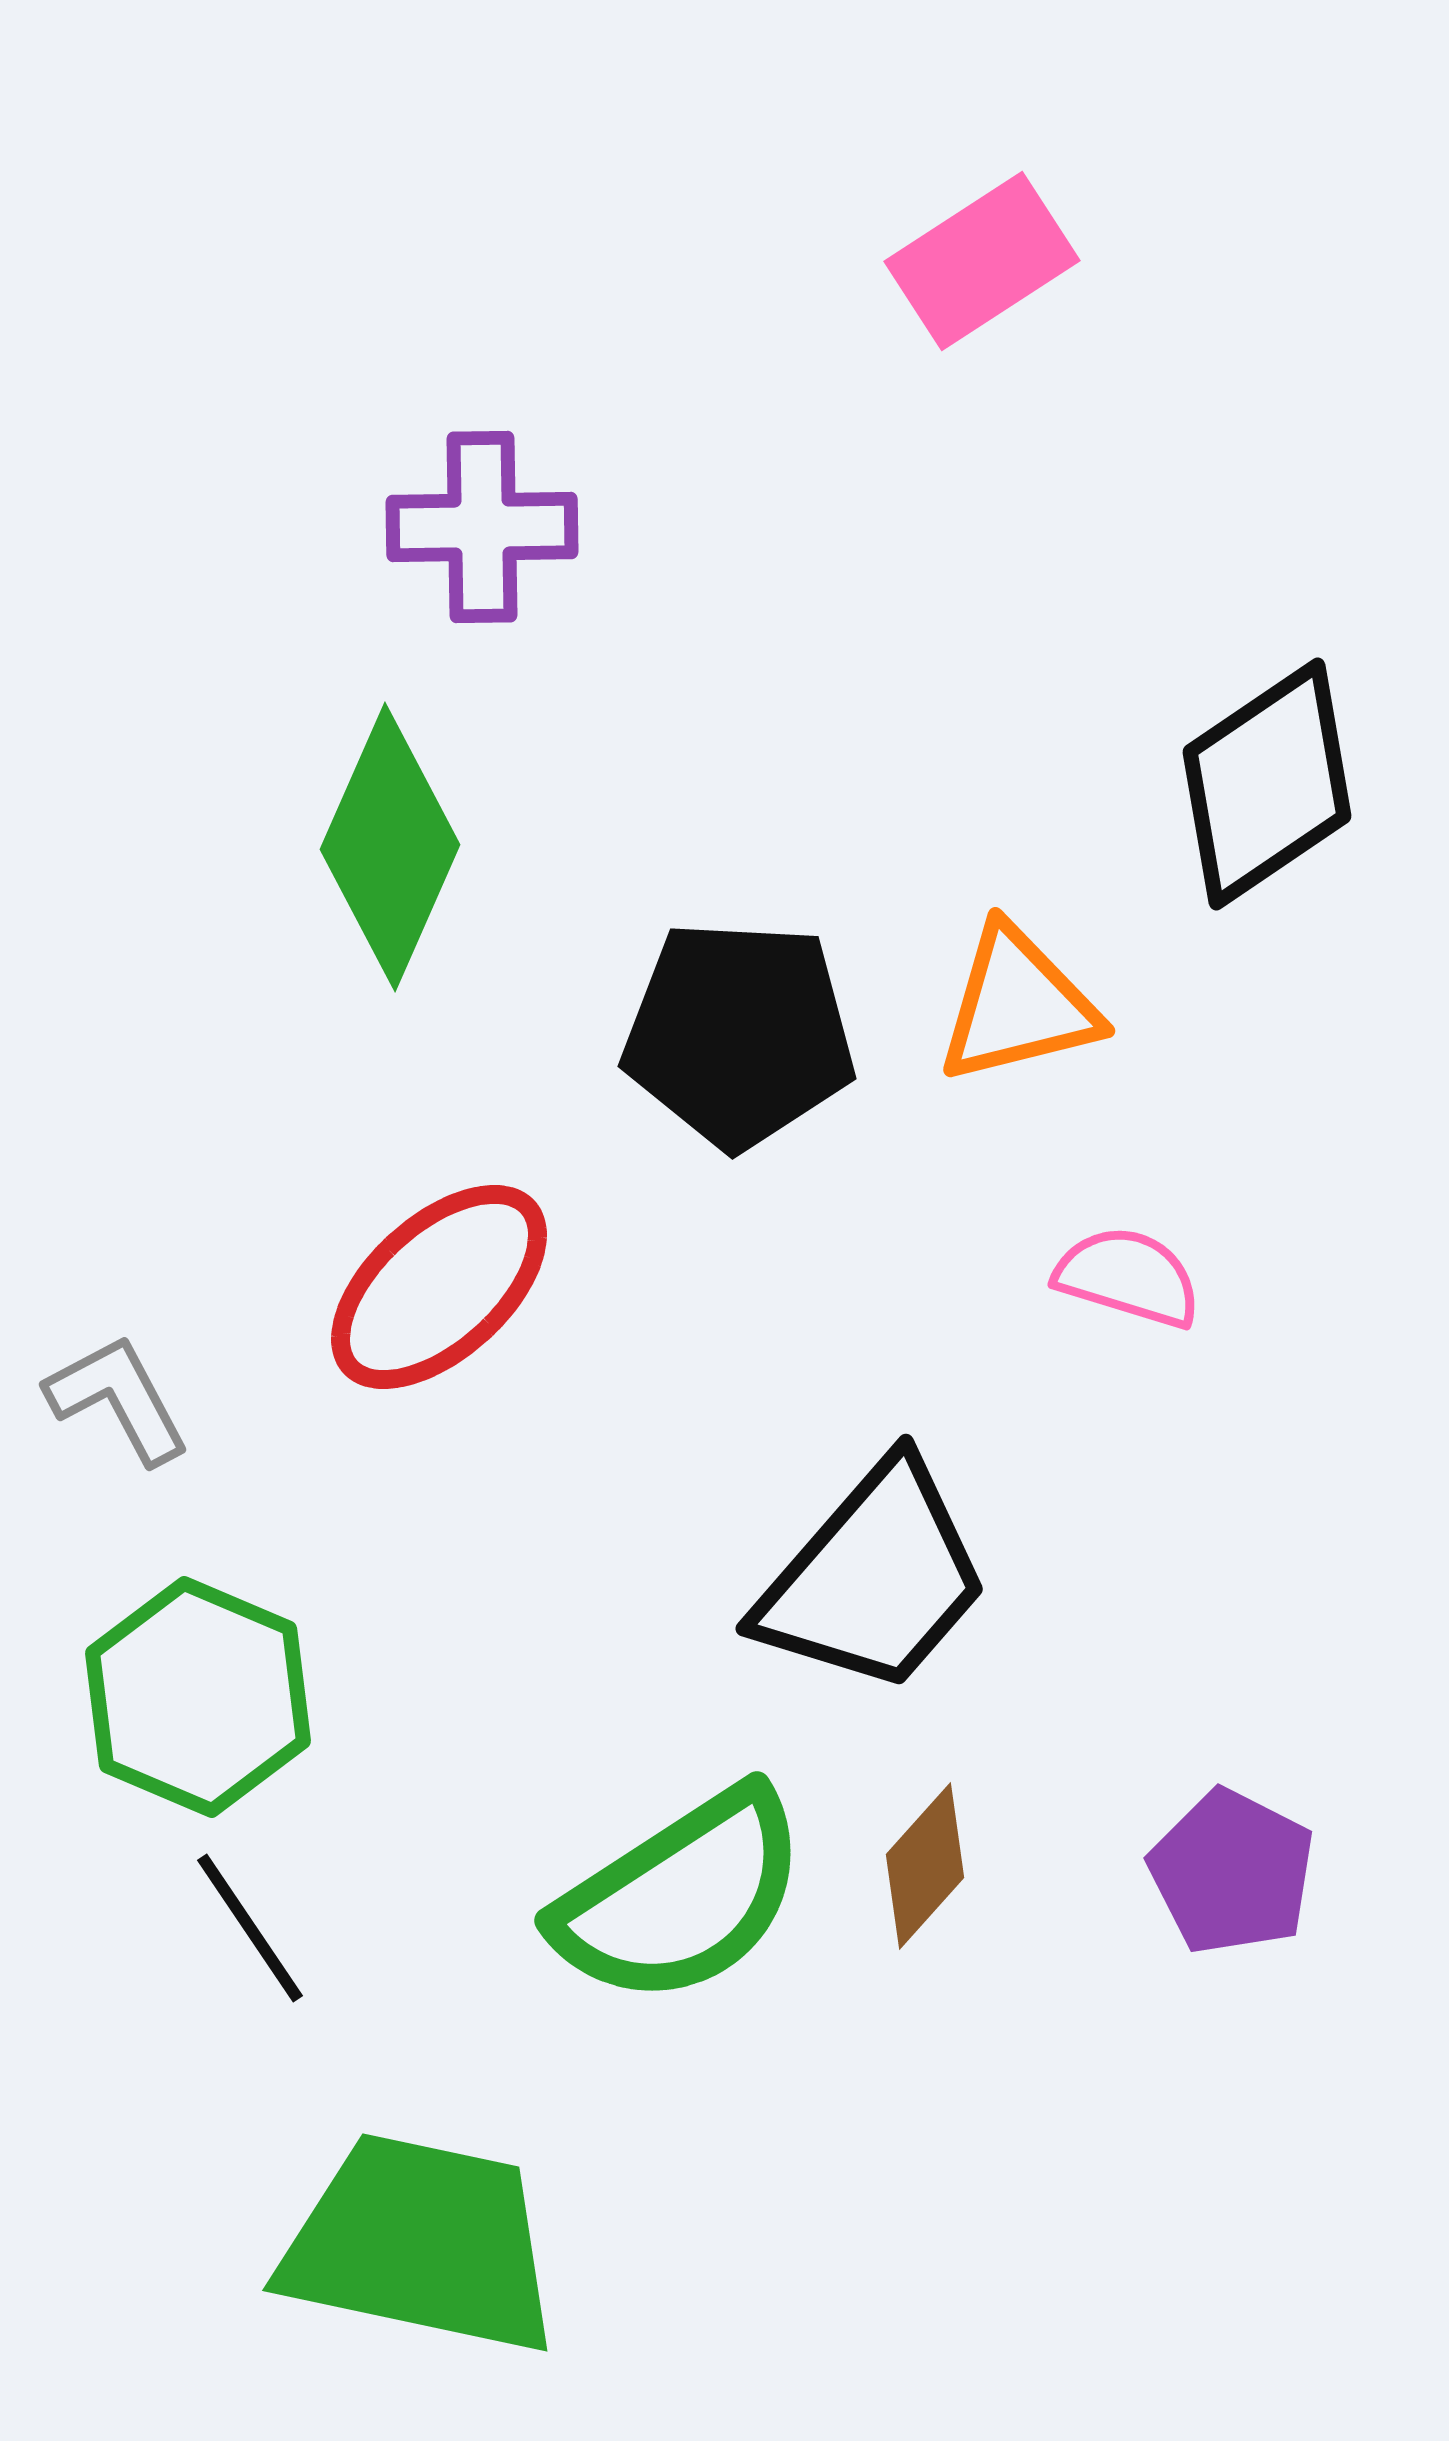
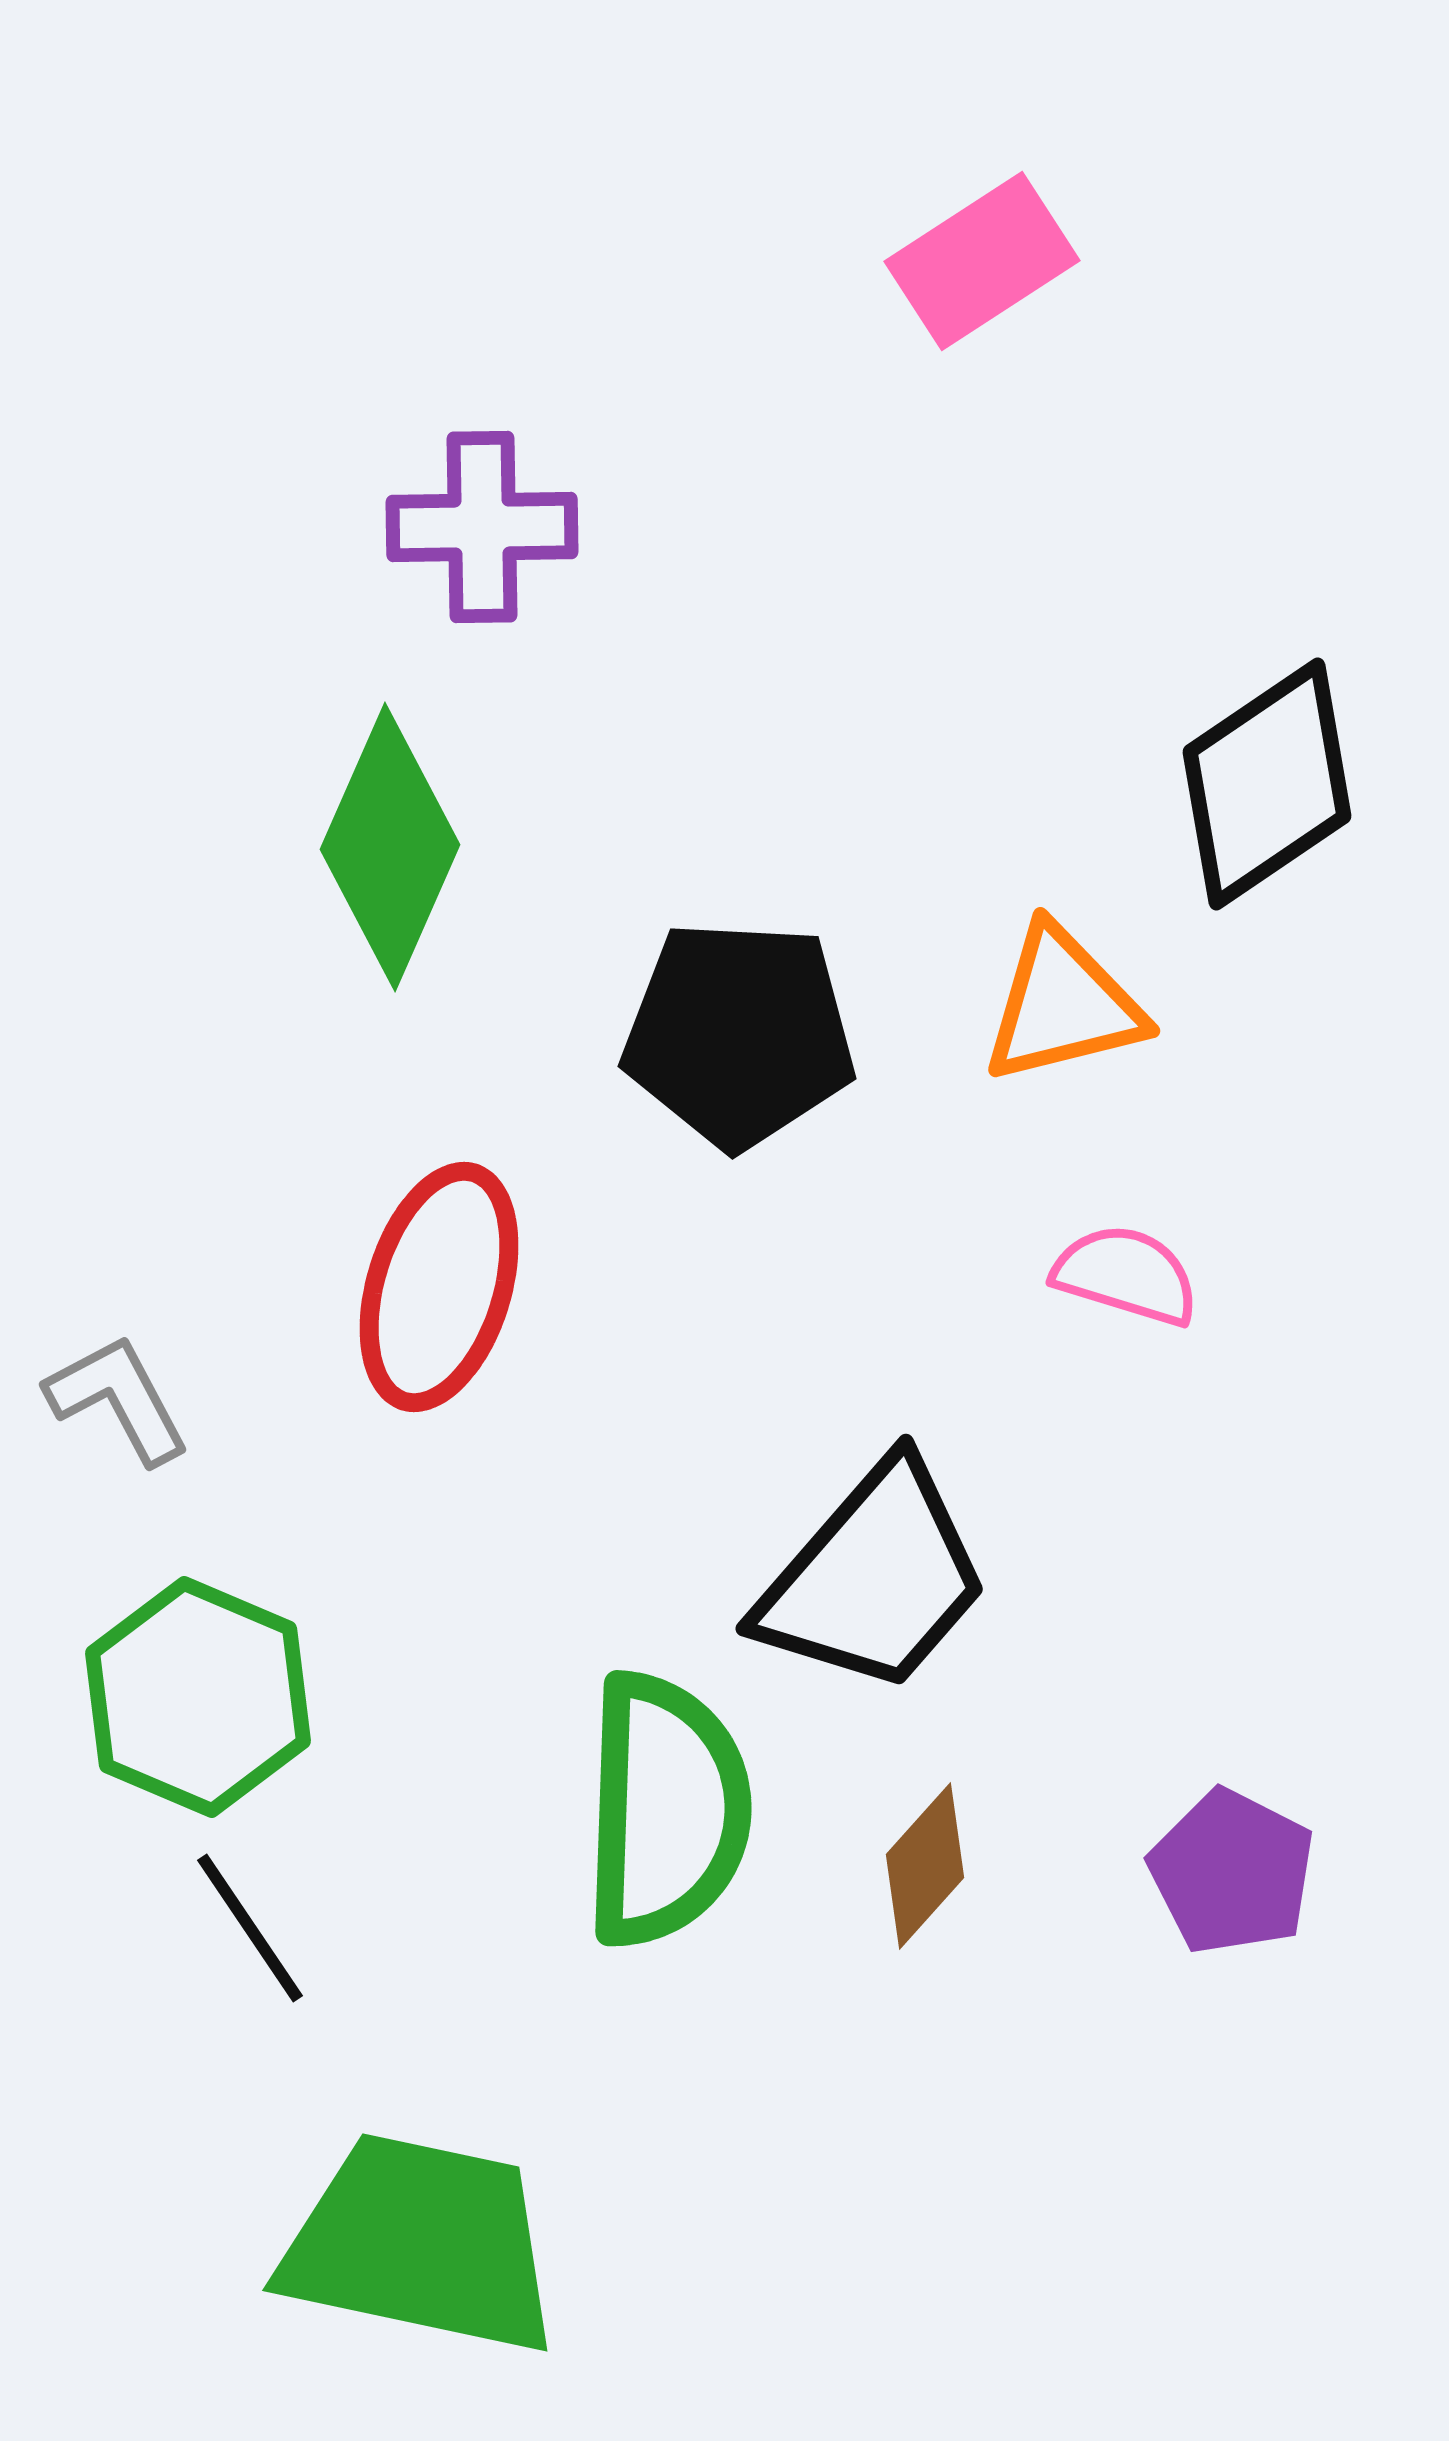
orange triangle: moved 45 px right
pink semicircle: moved 2 px left, 2 px up
red ellipse: rotated 31 degrees counterclockwise
green semicircle: moved 15 px left, 87 px up; rotated 55 degrees counterclockwise
